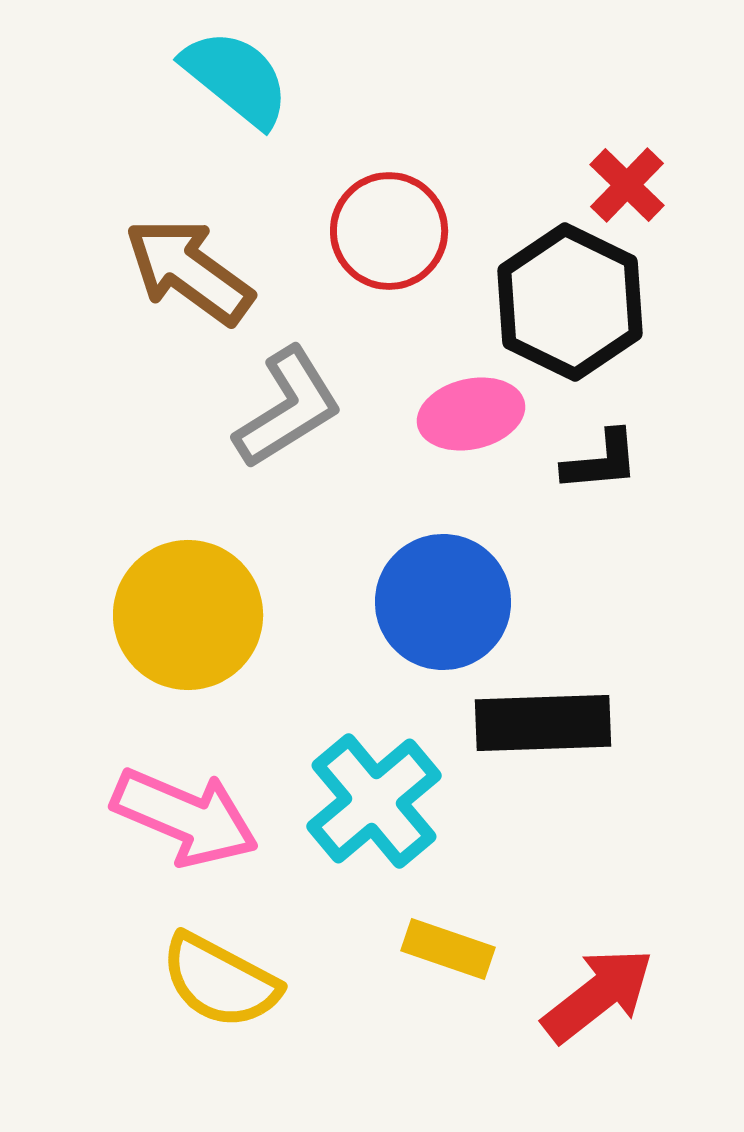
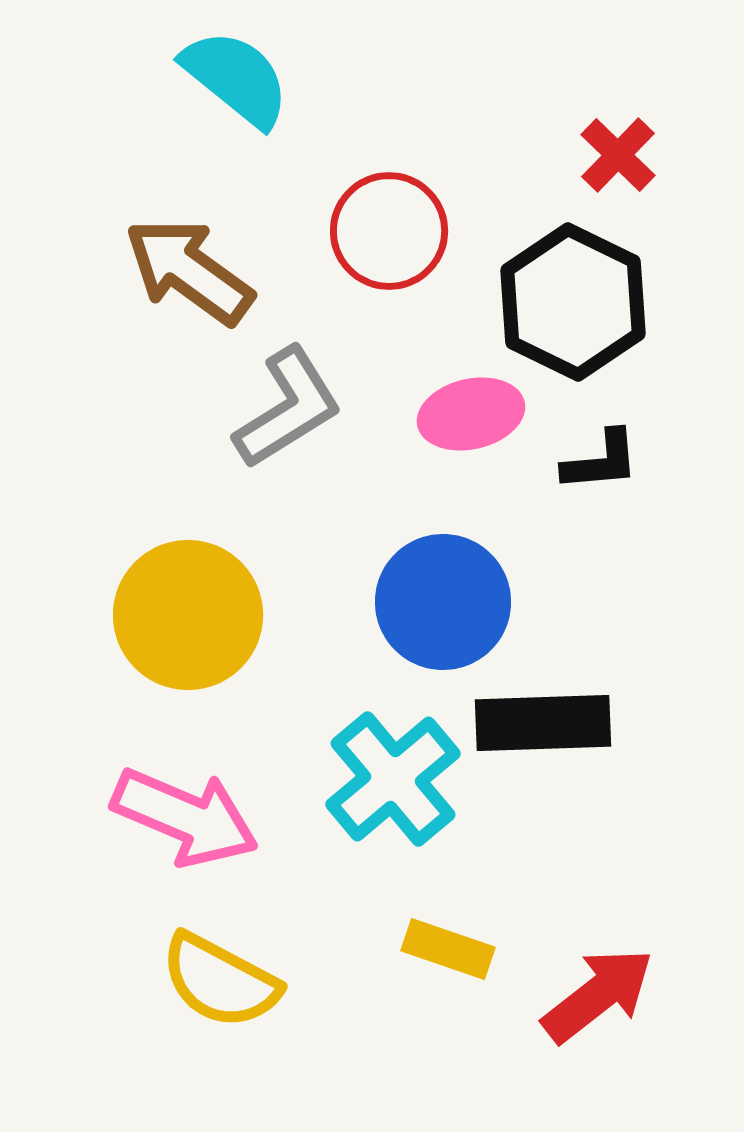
red cross: moved 9 px left, 30 px up
black hexagon: moved 3 px right
cyan cross: moved 19 px right, 22 px up
